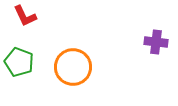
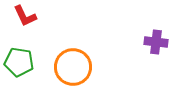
green pentagon: rotated 12 degrees counterclockwise
